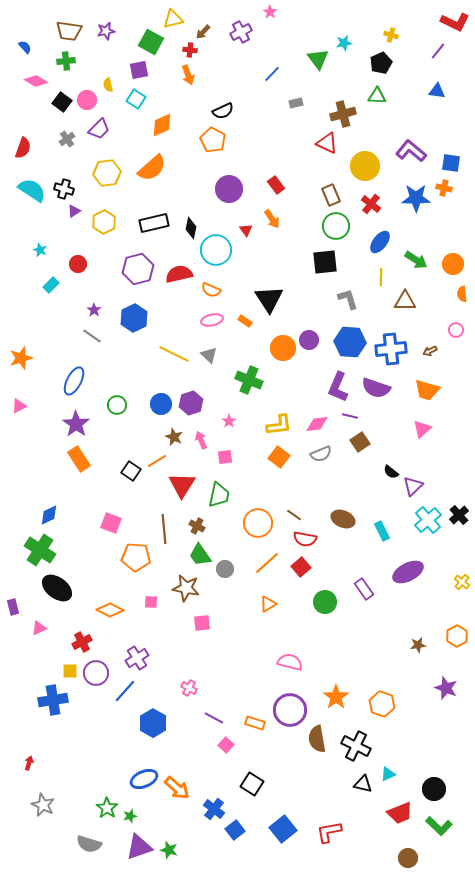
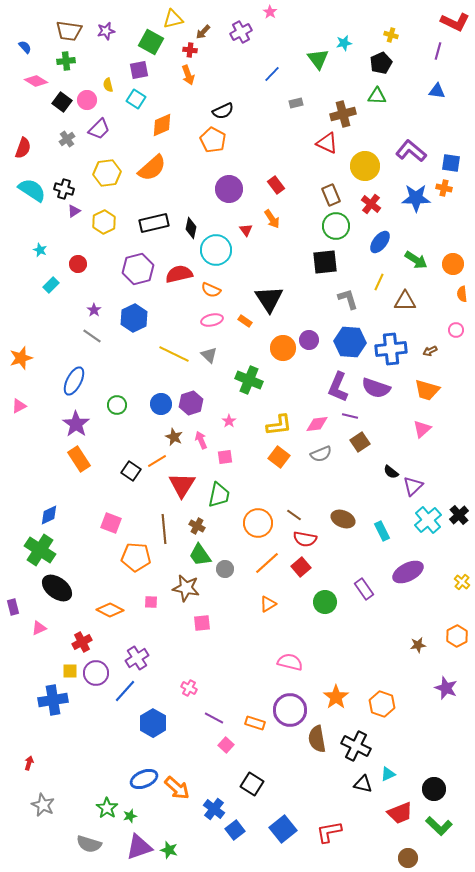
purple line at (438, 51): rotated 24 degrees counterclockwise
yellow line at (381, 277): moved 2 px left, 5 px down; rotated 24 degrees clockwise
